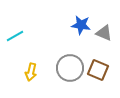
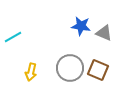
blue star: moved 1 px down
cyan line: moved 2 px left, 1 px down
